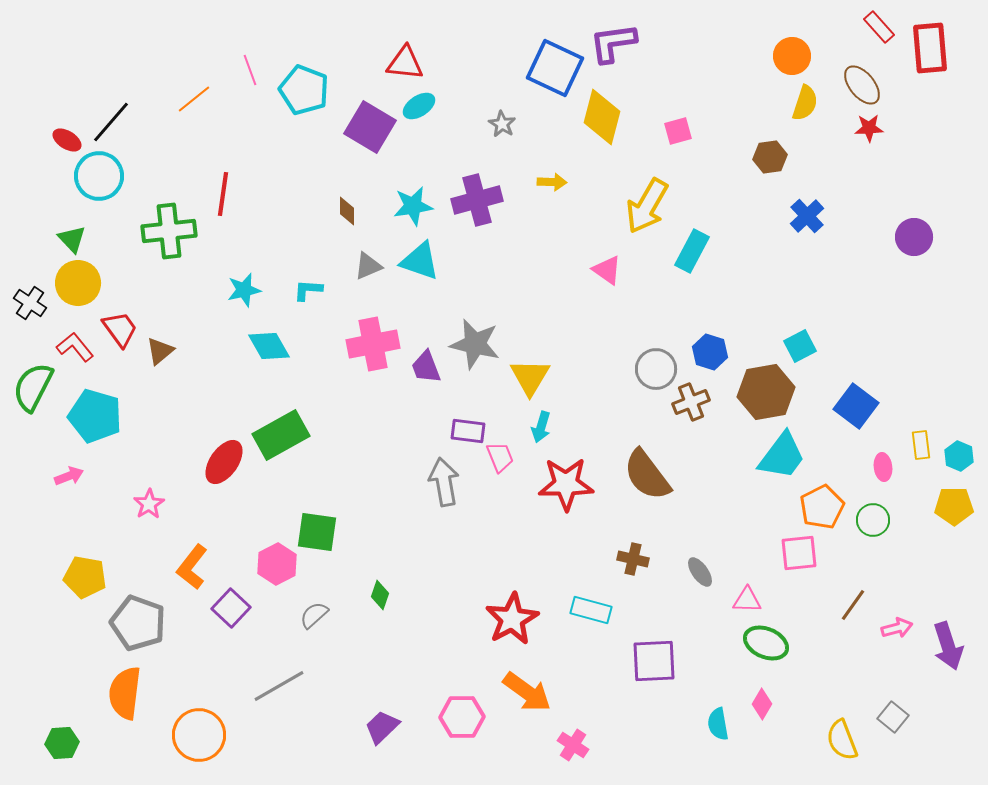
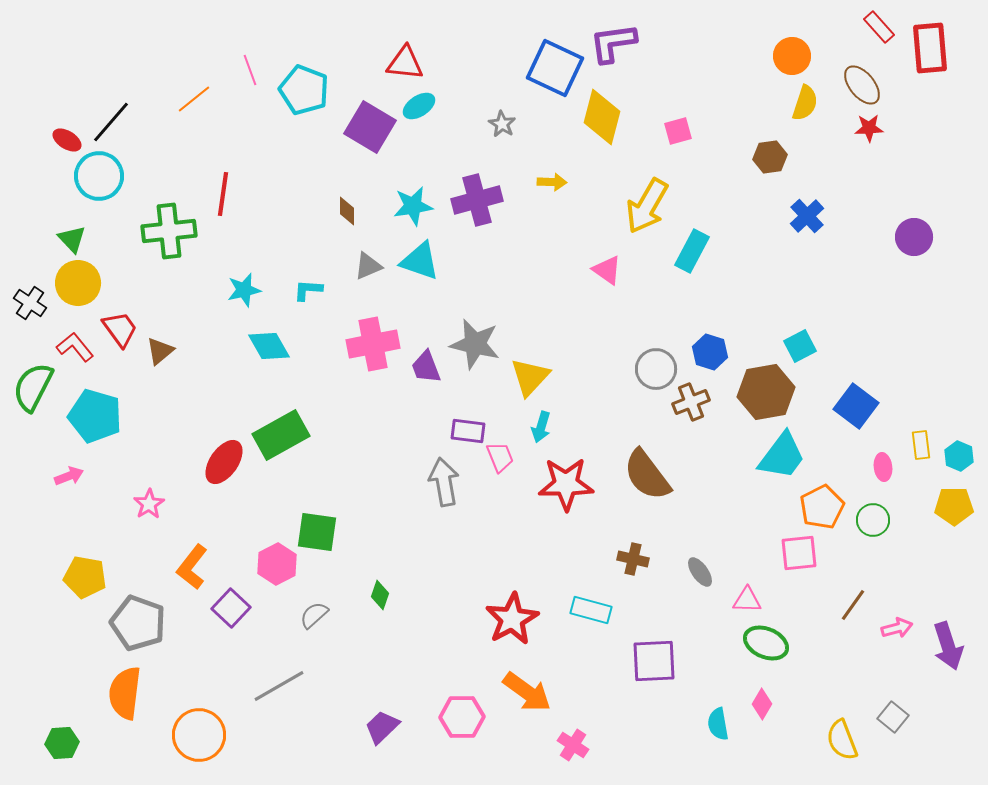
yellow triangle at (530, 377): rotated 12 degrees clockwise
